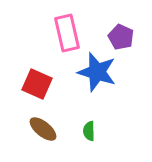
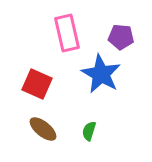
purple pentagon: rotated 20 degrees counterclockwise
blue star: moved 4 px right, 2 px down; rotated 12 degrees clockwise
green semicircle: rotated 18 degrees clockwise
